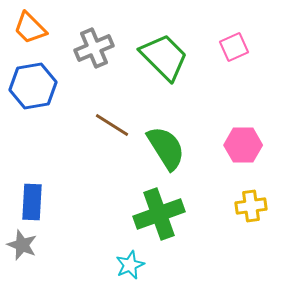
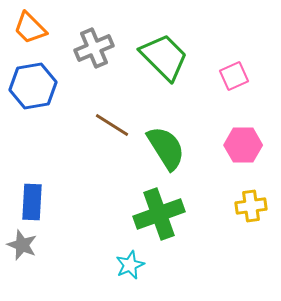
pink square: moved 29 px down
